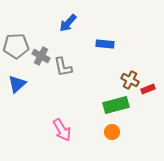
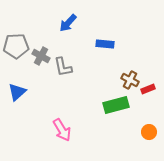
blue triangle: moved 8 px down
orange circle: moved 37 px right
